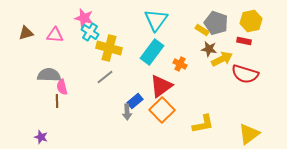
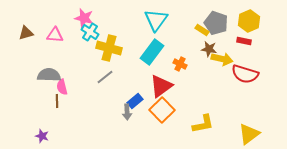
yellow hexagon: moved 2 px left; rotated 10 degrees counterclockwise
yellow arrow: rotated 40 degrees clockwise
purple star: moved 1 px right, 1 px up
